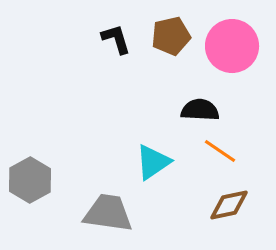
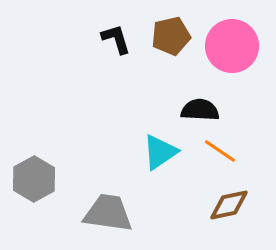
cyan triangle: moved 7 px right, 10 px up
gray hexagon: moved 4 px right, 1 px up
